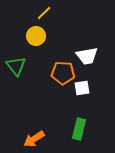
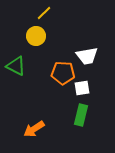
green triangle: rotated 25 degrees counterclockwise
green rectangle: moved 2 px right, 14 px up
orange arrow: moved 10 px up
